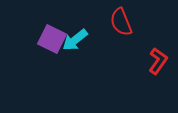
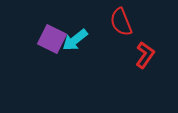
red L-shape: moved 13 px left, 6 px up
